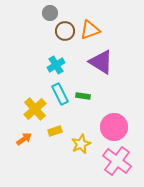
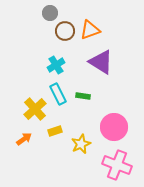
cyan rectangle: moved 2 px left
pink cross: moved 4 px down; rotated 16 degrees counterclockwise
